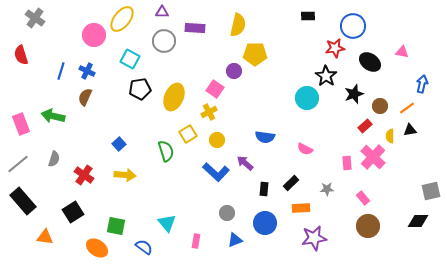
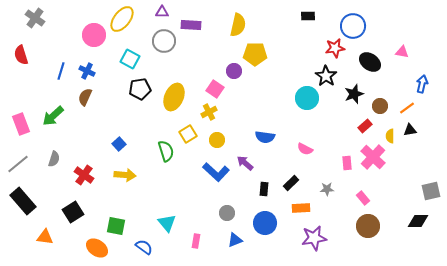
purple rectangle at (195, 28): moved 4 px left, 3 px up
green arrow at (53, 116): rotated 55 degrees counterclockwise
